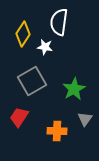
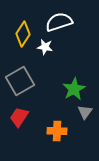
white semicircle: rotated 64 degrees clockwise
gray square: moved 12 px left
gray triangle: moved 7 px up
